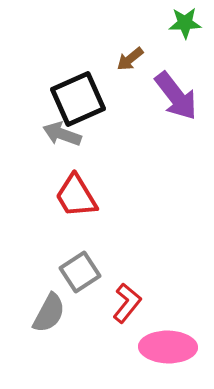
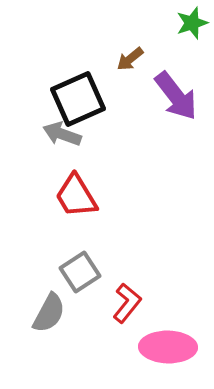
green star: moved 7 px right; rotated 16 degrees counterclockwise
